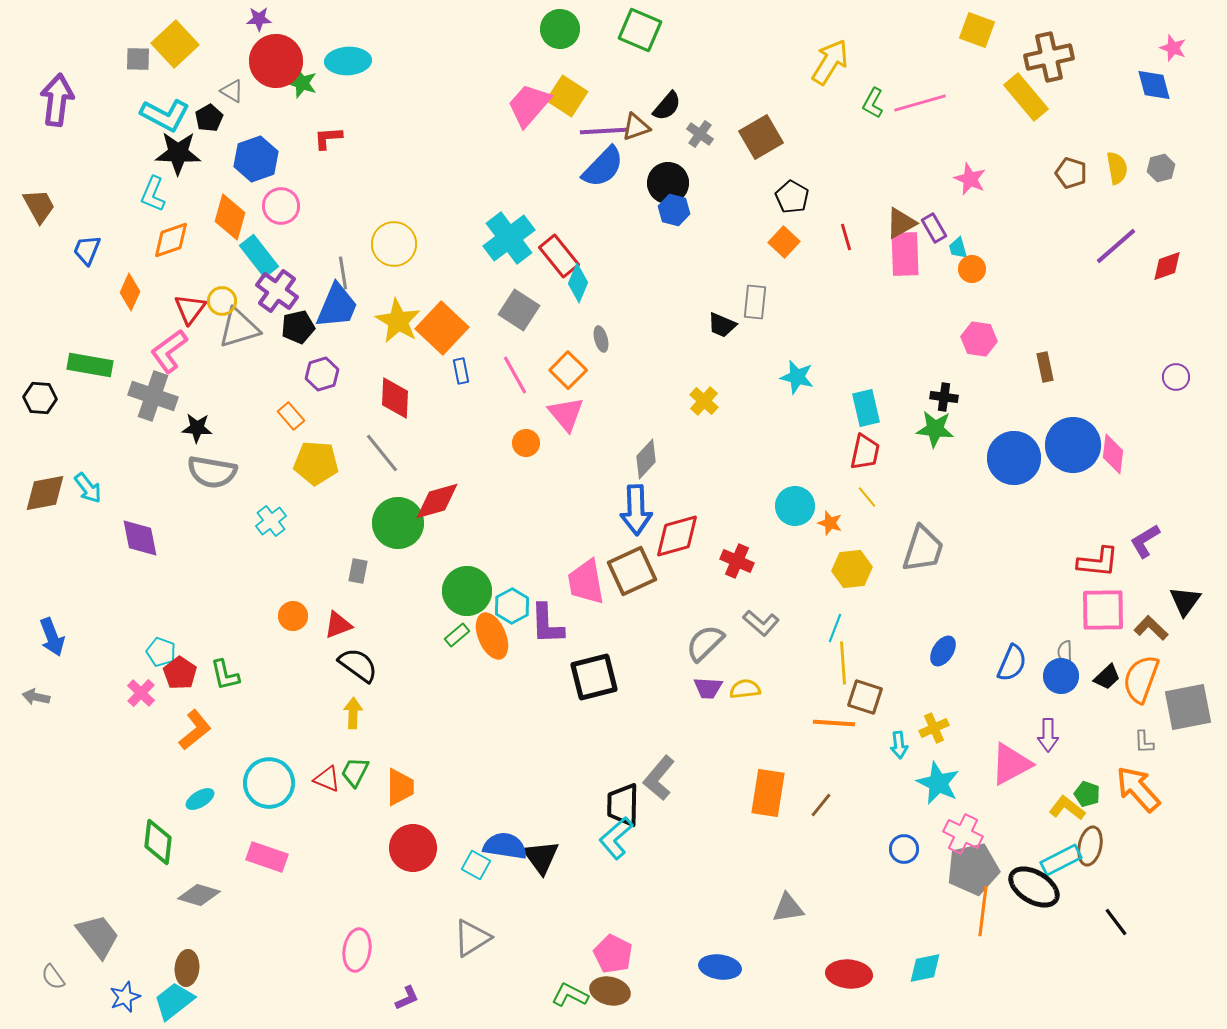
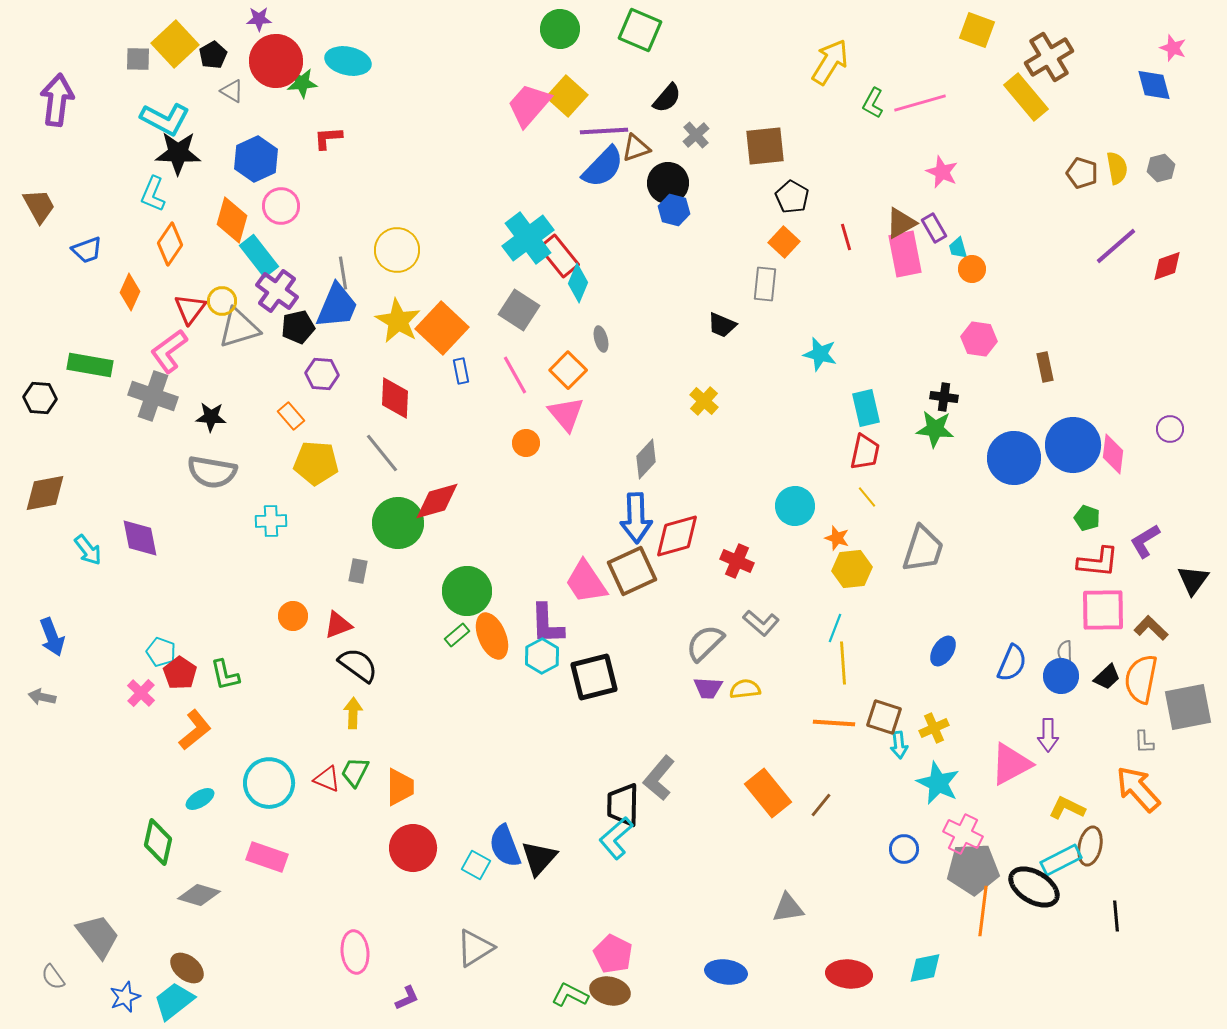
brown cross at (1049, 57): rotated 18 degrees counterclockwise
cyan ellipse at (348, 61): rotated 15 degrees clockwise
green star at (302, 83): rotated 24 degrees counterclockwise
yellow square at (567, 96): rotated 9 degrees clockwise
black semicircle at (667, 106): moved 8 px up
cyan L-shape at (165, 115): moved 4 px down
black pentagon at (209, 118): moved 4 px right, 63 px up
brown triangle at (636, 127): moved 21 px down
gray cross at (700, 134): moved 4 px left, 1 px down; rotated 12 degrees clockwise
brown square at (761, 137): moved 4 px right, 9 px down; rotated 24 degrees clockwise
blue hexagon at (256, 159): rotated 6 degrees counterclockwise
brown pentagon at (1071, 173): moved 11 px right
pink star at (970, 179): moved 28 px left, 7 px up
orange diamond at (230, 217): moved 2 px right, 3 px down
cyan cross at (509, 238): moved 19 px right
orange diamond at (171, 240): moved 1 px left, 4 px down; rotated 36 degrees counterclockwise
yellow circle at (394, 244): moved 3 px right, 6 px down
blue trapezoid at (87, 250): rotated 132 degrees counterclockwise
pink rectangle at (905, 254): rotated 9 degrees counterclockwise
gray rectangle at (755, 302): moved 10 px right, 18 px up
purple hexagon at (322, 374): rotated 20 degrees clockwise
cyan star at (797, 377): moved 23 px right, 23 px up
purple circle at (1176, 377): moved 6 px left, 52 px down
black star at (197, 428): moved 14 px right, 11 px up
cyan arrow at (88, 488): moved 62 px down
blue arrow at (636, 510): moved 8 px down
cyan cross at (271, 521): rotated 36 degrees clockwise
orange star at (830, 523): moved 7 px right, 15 px down
pink trapezoid at (586, 582): rotated 24 degrees counterclockwise
black triangle at (1185, 601): moved 8 px right, 21 px up
cyan hexagon at (512, 606): moved 30 px right, 50 px down
orange semicircle at (1141, 679): rotated 9 degrees counterclockwise
gray arrow at (36, 697): moved 6 px right
brown square at (865, 697): moved 19 px right, 20 px down
orange rectangle at (768, 793): rotated 48 degrees counterclockwise
green pentagon at (1087, 794): moved 276 px up
yellow L-shape at (1067, 808): rotated 12 degrees counterclockwise
green diamond at (158, 842): rotated 6 degrees clockwise
blue semicircle at (505, 846): rotated 120 degrees counterclockwise
black triangle at (541, 857): moved 2 px left, 1 px down; rotated 18 degrees clockwise
gray pentagon at (973, 869): rotated 9 degrees clockwise
black line at (1116, 922): moved 6 px up; rotated 32 degrees clockwise
gray triangle at (472, 938): moved 3 px right, 10 px down
pink ellipse at (357, 950): moved 2 px left, 2 px down; rotated 15 degrees counterclockwise
blue ellipse at (720, 967): moved 6 px right, 5 px down
brown ellipse at (187, 968): rotated 56 degrees counterclockwise
